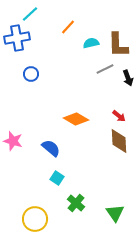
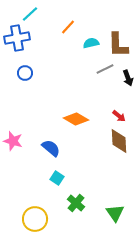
blue circle: moved 6 px left, 1 px up
